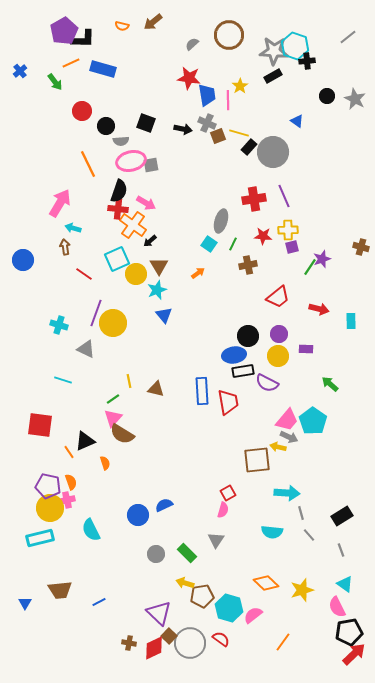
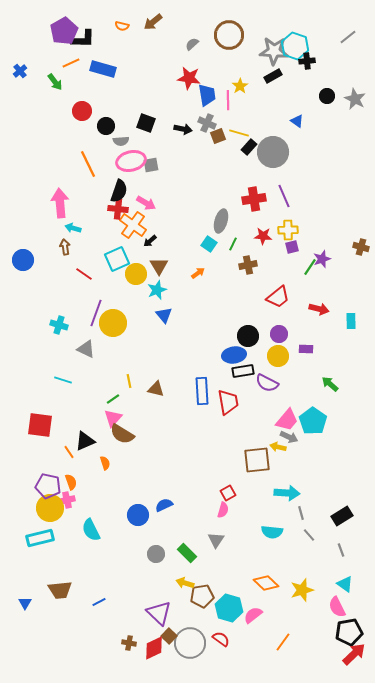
pink arrow at (60, 203): rotated 36 degrees counterclockwise
